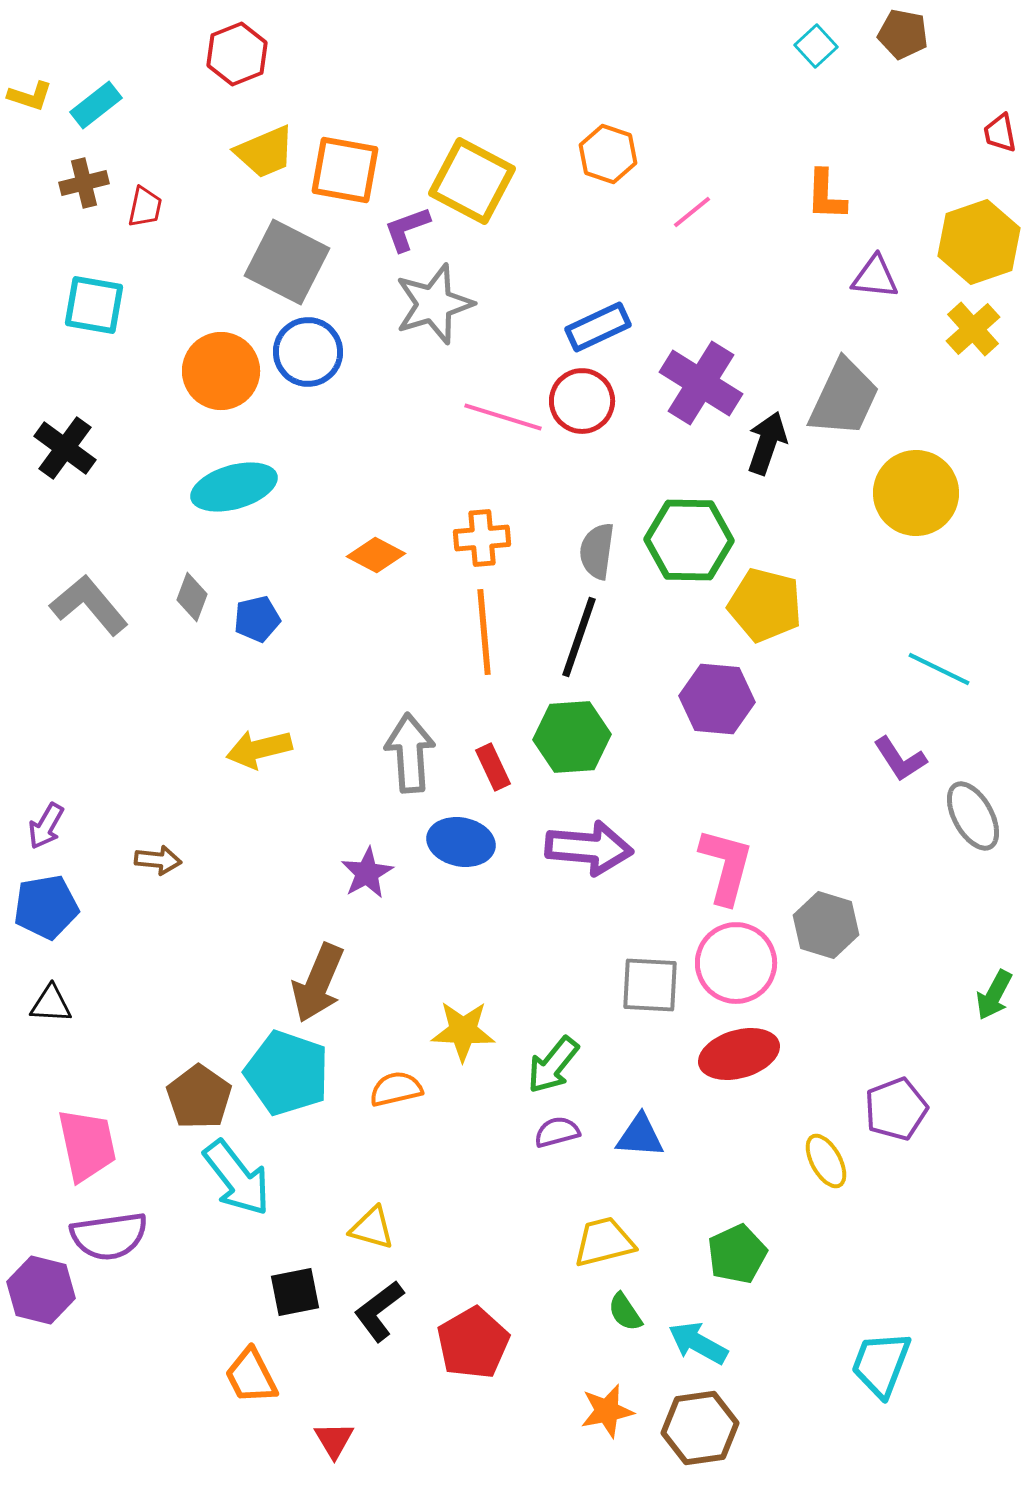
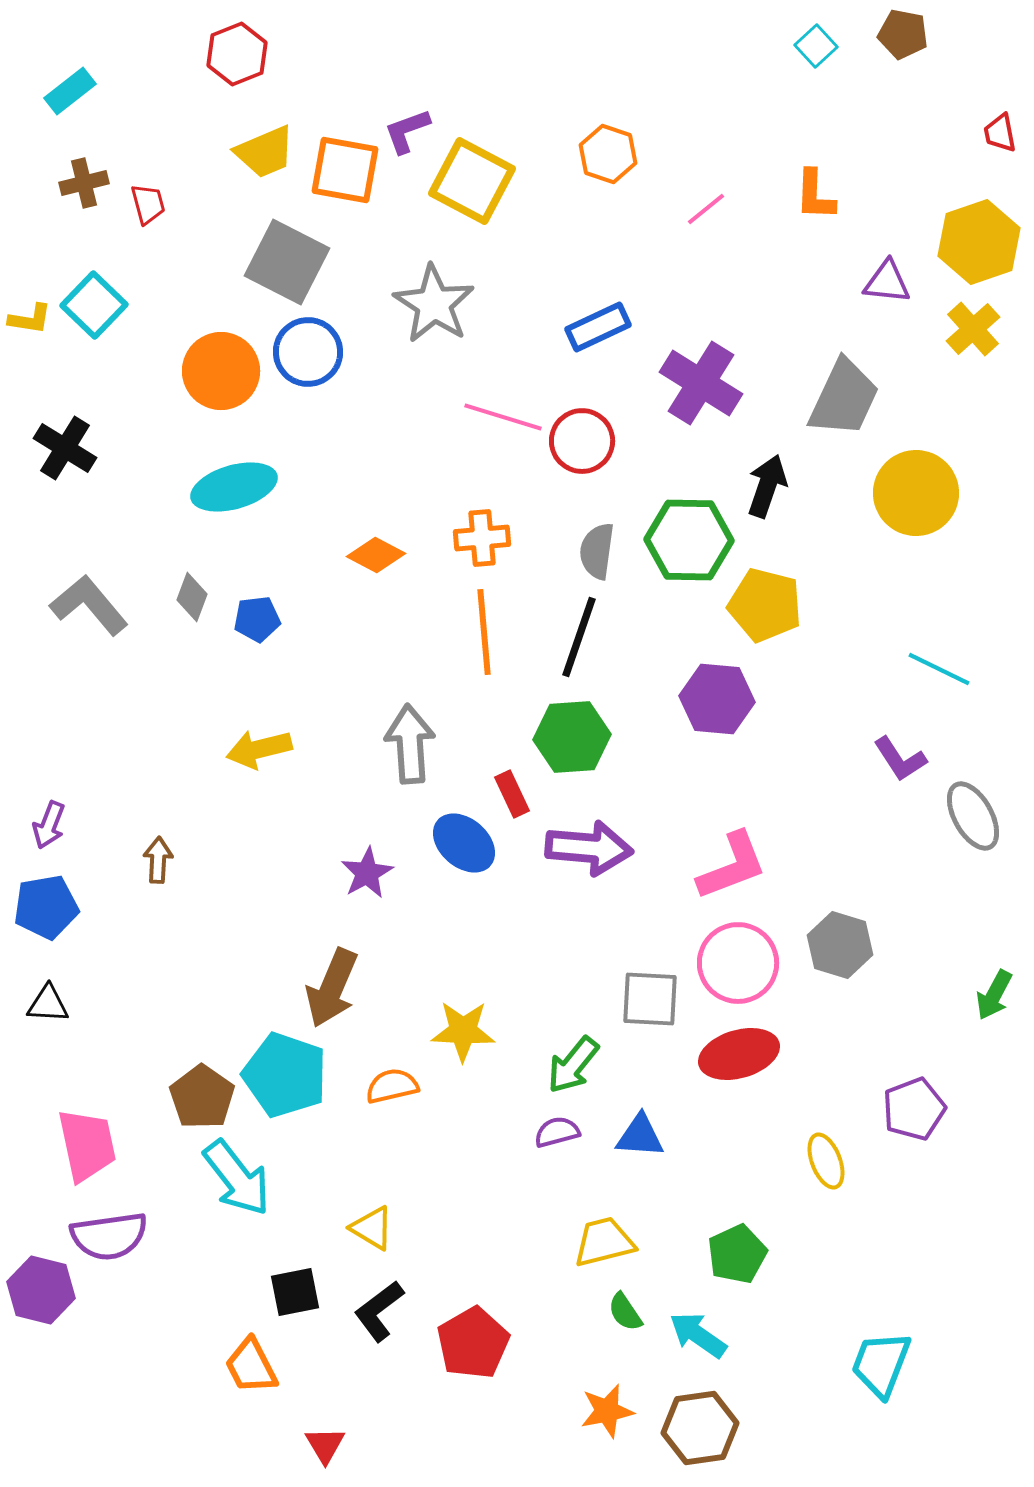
yellow L-shape at (30, 96): moved 223 px down; rotated 9 degrees counterclockwise
cyan rectangle at (96, 105): moved 26 px left, 14 px up
orange L-shape at (826, 195): moved 11 px left
red trapezoid at (145, 207): moved 3 px right, 3 px up; rotated 27 degrees counterclockwise
pink line at (692, 212): moved 14 px right, 3 px up
purple L-shape at (407, 229): moved 98 px up
purple triangle at (875, 277): moved 12 px right, 5 px down
gray star at (434, 304): rotated 22 degrees counterclockwise
cyan square at (94, 305): rotated 34 degrees clockwise
red circle at (582, 401): moved 40 px down
black arrow at (767, 443): moved 43 px down
black cross at (65, 448): rotated 4 degrees counterclockwise
blue pentagon at (257, 619): rotated 6 degrees clockwise
gray arrow at (410, 753): moved 9 px up
red rectangle at (493, 767): moved 19 px right, 27 px down
purple arrow at (46, 826): moved 3 px right, 1 px up; rotated 9 degrees counterclockwise
blue ellipse at (461, 842): moved 3 px right, 1 px down; rotated 30 degrees clockwise
brown arrow at (158, 860): rotated 93 degrees counterclockwise
pink L-shape at (726, 866): moved 6 px right; rotated 54 degrees clockwise
gray hexagon at (826, 925): moved 14 px right, 20 px down
pink circle at (736, 963): moved 2 px right
brown arrow at (318, 983): moved 14 px right, 5 px down
gray square at (650, 985): moved 14 px down
black triangle at (51, 1004): moved 3 px left
green arrow at (553, 1065): moved 20 px right
cyan pentagon at (287, 1073): moved 2 px left, 2 px down
orange semicircle at (396, 1089): moved 4 px left, 3 px up
brown pentagon at (199, 1097): moved 3 px right
purple pentagon at (896, 1109): moved 18 px right
yellow ellipse at (826, 1161): rotated 8 degrees clockwise
yellow triangle at (372, 1228): rotated 15 degrees clockwise
cyan arrow at (698, 1343): moved 8 px up; rotated 6 degrees clockwise
orange trapezoid at (251, 1376): moved 10 px up
red triangle at (334, 1440): moved 9 px left, 5 px down
